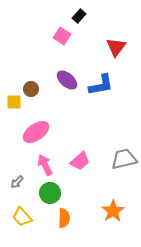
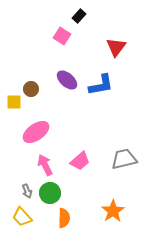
gray arrow: moved 10 px right, 9 px down; rotated 64 degrees counterclockwise
